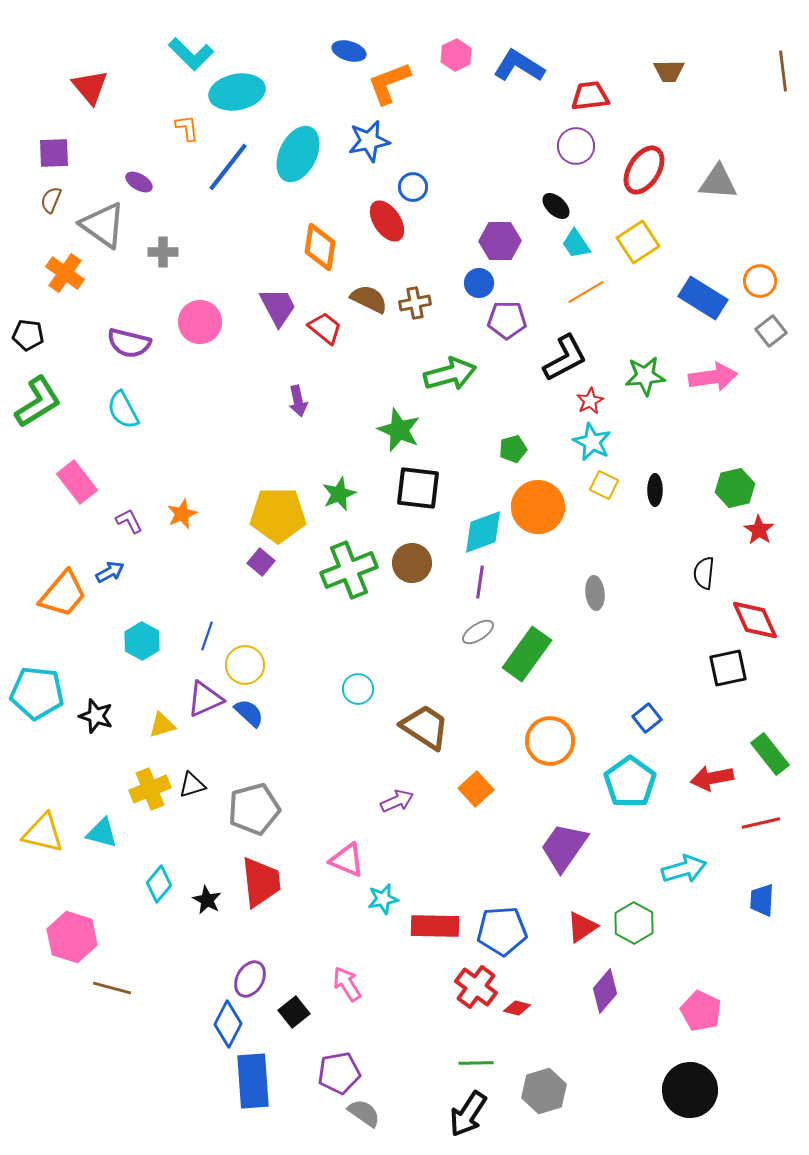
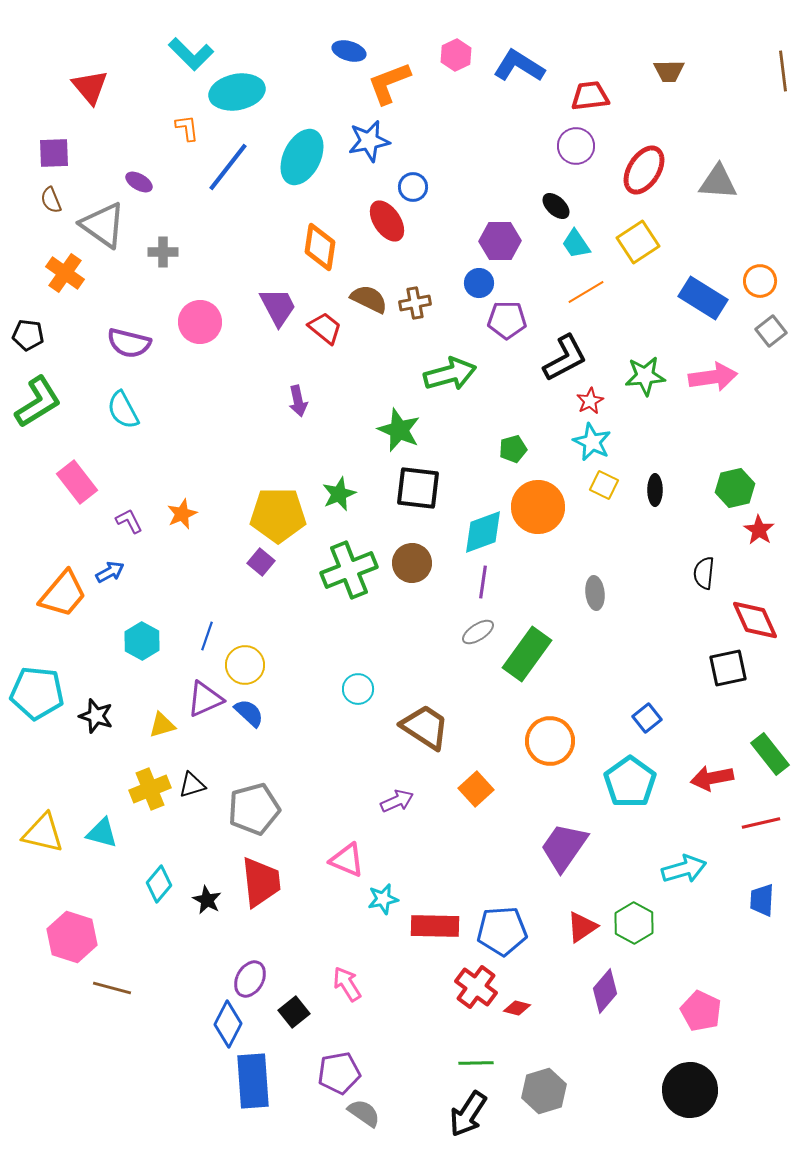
cyan ellipse at (298, 154): moved 4 px right, 3 px down
brown semicircle at (51, 200): rotated 44 degrees counterclockwise
purple line at (480, 582): moved 3 px right
